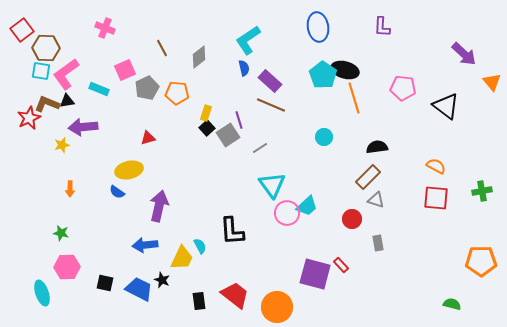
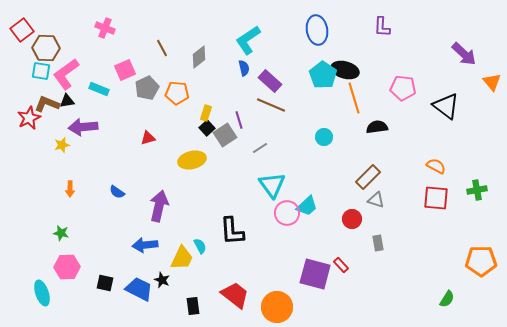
blue ellipse at (318, 27): moved 1 px left, 3 px down
gray square at (228, 135): moved 3 px left
black semicircle at (377, 147): moved 20 px up
yellow ellipse at (129, 170): moved 63 px right, 10 px up
green cross at (482, 191): moved 5 px left, 1 px up
black rectangle at (199, 301): moved 6 px left, 5 px down
green semicircle at (452, 304): moved 5 px left, 5 px up; rotated 108 degrees clockwise
